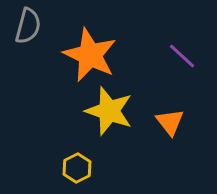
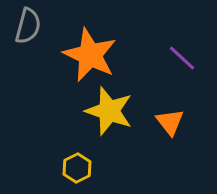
purple line: moved 2 px down
